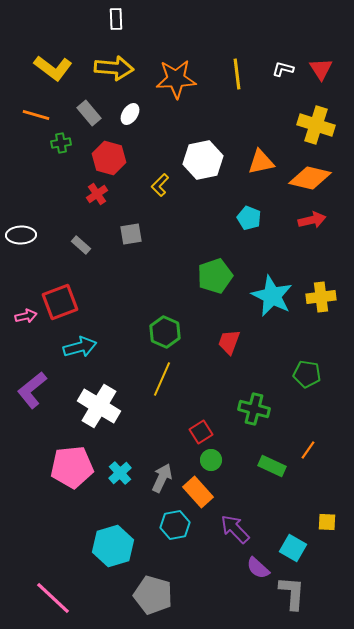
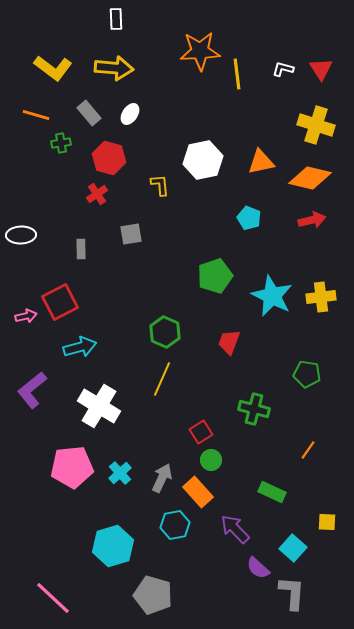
orange star at (176, 79): moved 24 px right, 28 px up
yellow L-shape at (160, 185): rotated 130 degrees clockwise
gray rectangle at (81, 245): moved 4 px down; rotated 48 degrees clockwise
red square at (60, 302): rotated 6 degrees counterclockwise
green rectangle at (272, 466): moved 26 px down
cyan square at (293, 548): rotated 12 degrees clockwise
